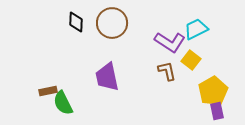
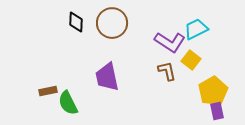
green semicircle: moved 5 px right
